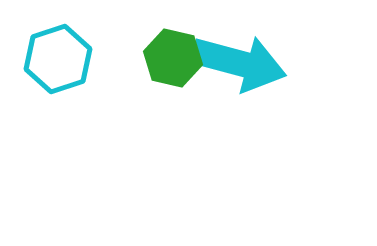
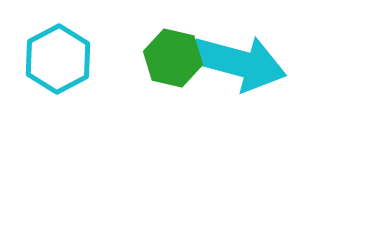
cyan hexagon: rotated 10 degrees counterclockwise
